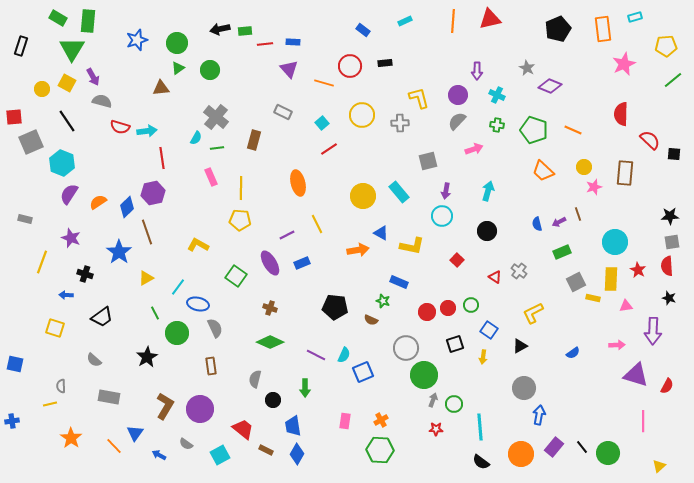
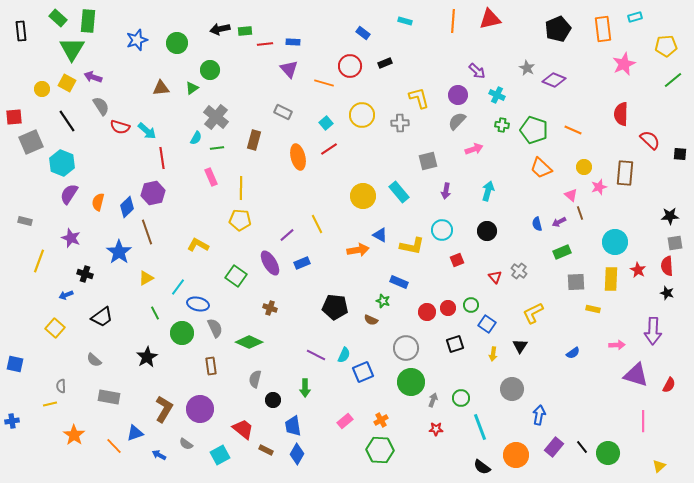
green rectangle at (58, 18): rotated 12 degrees clockwise
cyan rectangle at (405, 21): rotated 40 degrees clockwise
blue rectangle at (363, 30): moved 3 px down
black rectangle at (21, 46): moved 15 px up; rotated 24 degrees counterclockwise
black rectangle at (385, 63): rotated 16 degrees counterclockwise
green triangle at (178, 68): moved 14 px right, 20 px down
purple arrow at (477, 71): rotated 48 degrees counterclockwise
purple arrow at (93, 77): rotated 138 degrees clockwise
purple diamond at (550, 86): moved 4 px right, 6 px up
gray semicircle at (102, 101): moved 1 px left, 5 px down; rotated 42 degrees clockwise
cyan square at (322, 123): moved 4 px right
green cross at (497, 125): moved 5 px right
cyan arrow at (147, 131): rotated 48 degrees clockwise
black square at (674, 154): moved 6 px right
orange trapezoid at (543, 171): moved 2 px left, 3 px up
orange ellipse at (298, 183): moved 26 px up
pink star at (594, 187): moved 5 px right
orange semicircle at (98, 202): rotated 42 degrees counterclockwise
brown line at (578, 214): moved 2 px right, 1 px up
cyan circle at (442, 216): moved 14 px down
gray rectangle at (25, 219): moved 2 px down
blue triangle at (381, 233): moved 1 px left, 2 px down
purple line at (287, 235): rotated 14 degrees counterclockwise
gray square at (672, 242): moved 3 px right, 1 px down
red square at (457, 260): rotated 24 degrees clockwise
yellow line at (42, 262): moved 3 px left, 1 px up
red triangle at (495, 277): rotated 16 degrees clockwise
gray square at (576, 282): rotated 24 degrees clockwise
blue arrow at (66, 295): rotated 24 degrees counterclockwise
yellow rectangle at (593, 298): moved 11 px down
black star at (669, 298): moved 2 px left, 5 px up
pink triangle at (626, 306): moved 55 px left, 111 px up; rotated 48 degrees clockwise
yellow square at (55, 328): rotated 24 degrees clockwise
blue square at (489, 330): moved 2 px left, 6 px up
green circle at (177, 333): moved 5 px right
green diamond at (270, 342): moved 21 px left
black triangle at (520, 346): rotated 28 degrees counterclockwise
yellow arrow at (483, 357): moved 10 px right, 3 px up
green circle at (424, 375): moved 13 px left, 7 px down
red semicircle at (667, 386): moved 2 px right, 1 px up
gray circle at (524, 388): moved 12 px left, 1 px down
green circle at (454, 404): moved 7 px right, 6 px up
brown L-shape at (165, 406): moved 1 px left, 3 px down
pink rectangle at (345, 421): rotated 42 degrees clockwise
cyan line at (480, 427): rotated 16 degrees counterclockwise
blue triangle at (135, 433): rotated 36 degrees clockwise
orange star at (71, 438): moved 3 px right, 3 px up
orange circle at (521, 454): moved 5 px left, 1 px down
black semicircle at (481, 462): moved 1 px right, 5 px down
